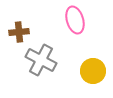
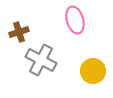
brown cross: rotated 12 degrees counterclockwise
